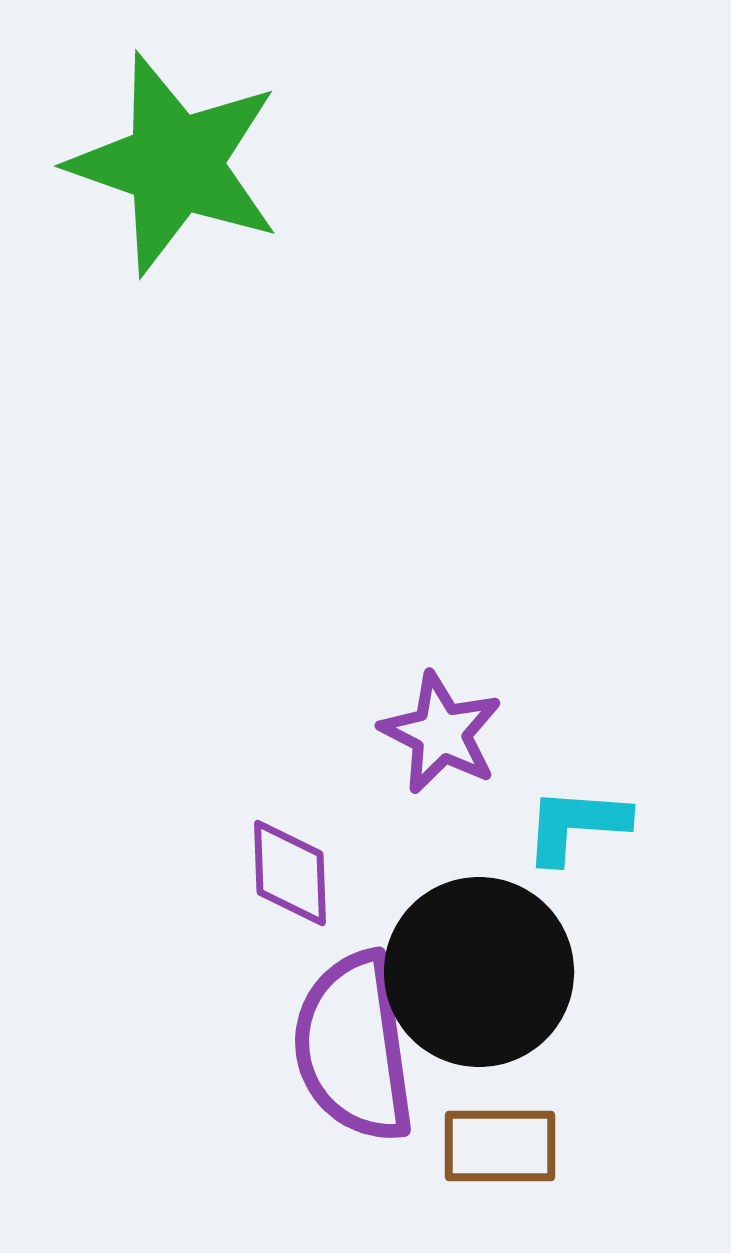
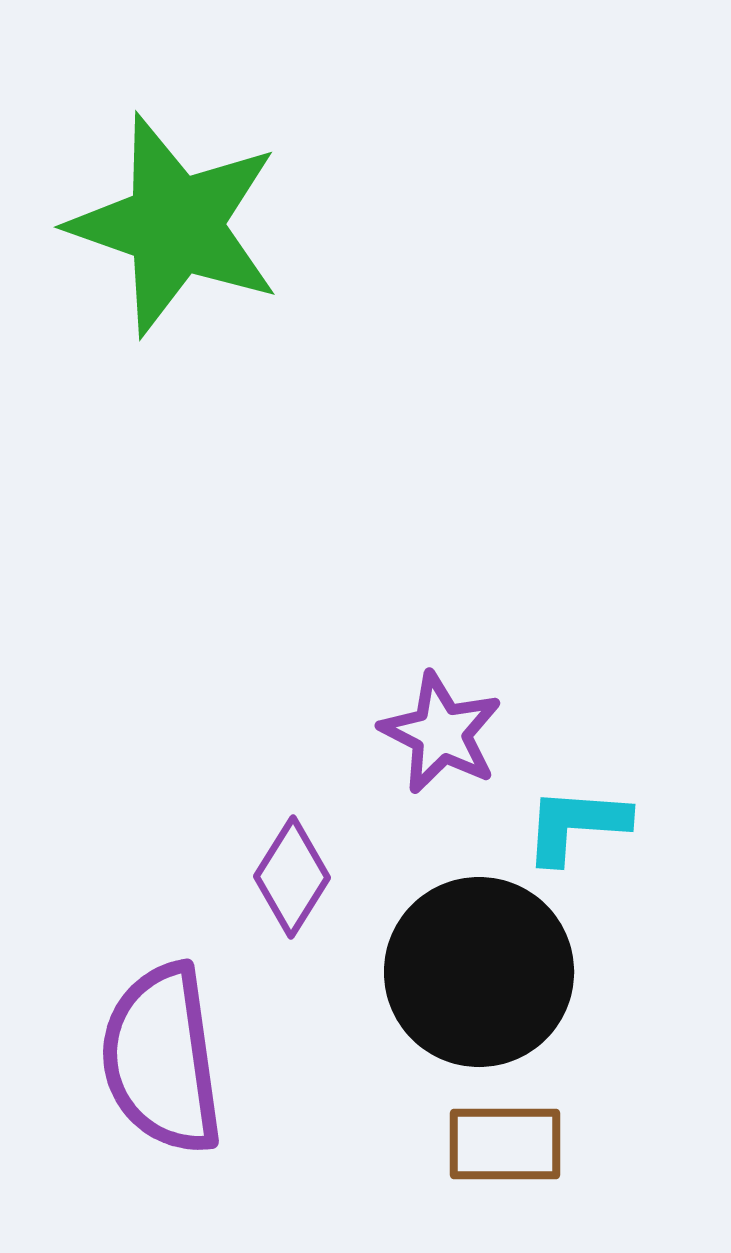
green star: moved 61 px down
purple diamond: moved 2 px right, 4 px down; rotated 34 degrees clockwise
purple semicircle: moved 192 px left, 12 px down
brown rectangle: moved 5 px right, 2 px up
